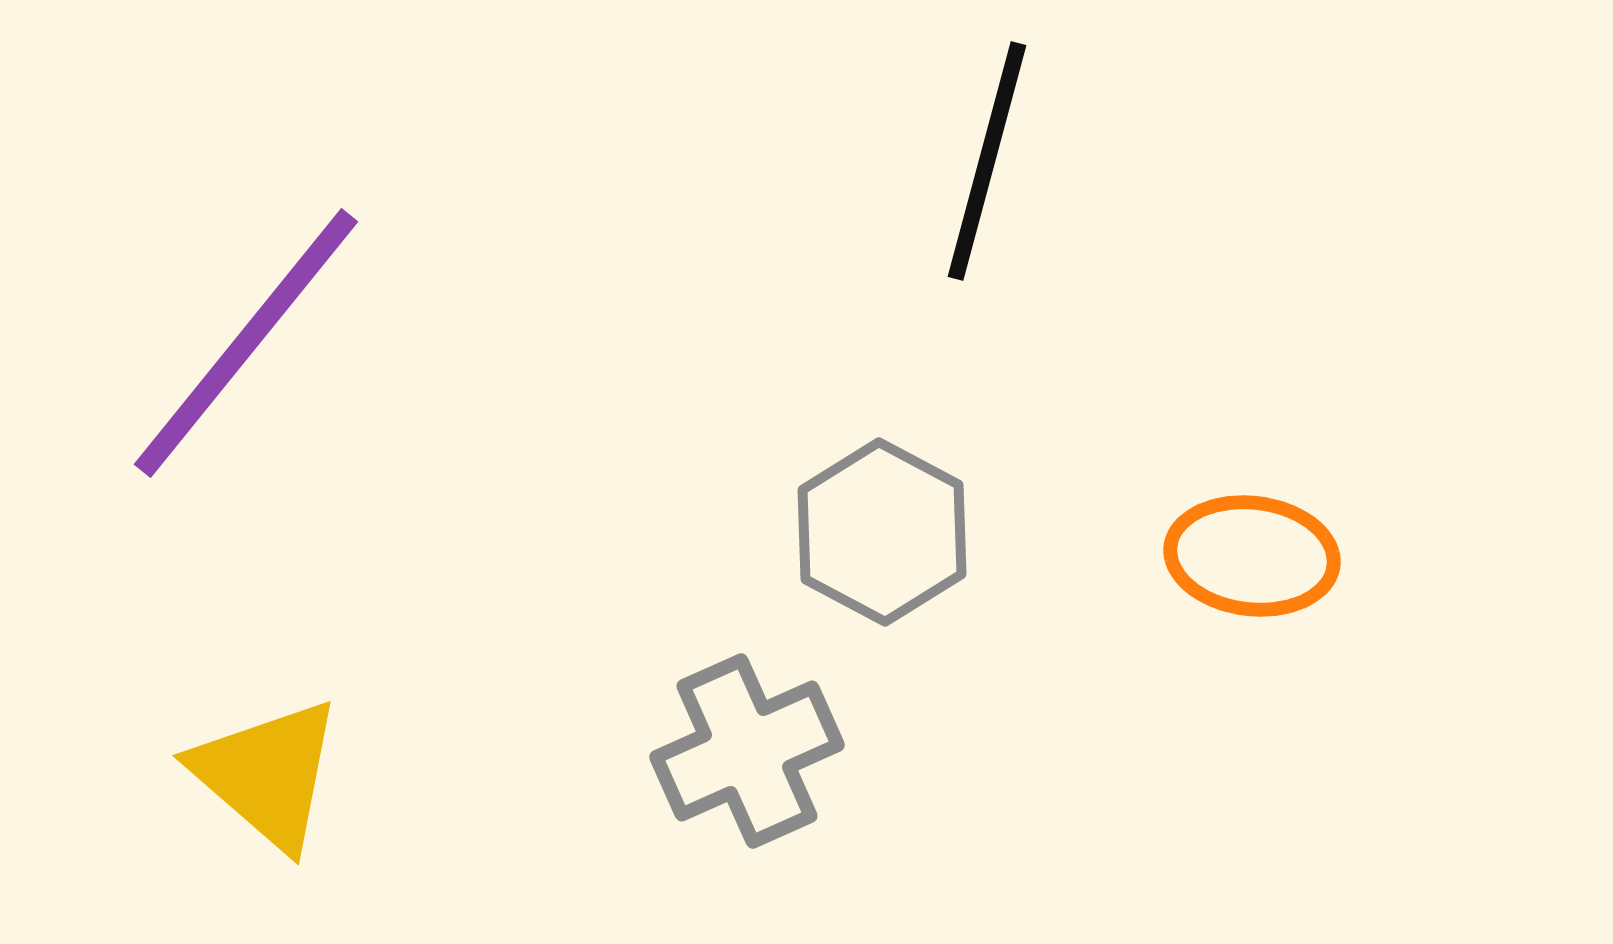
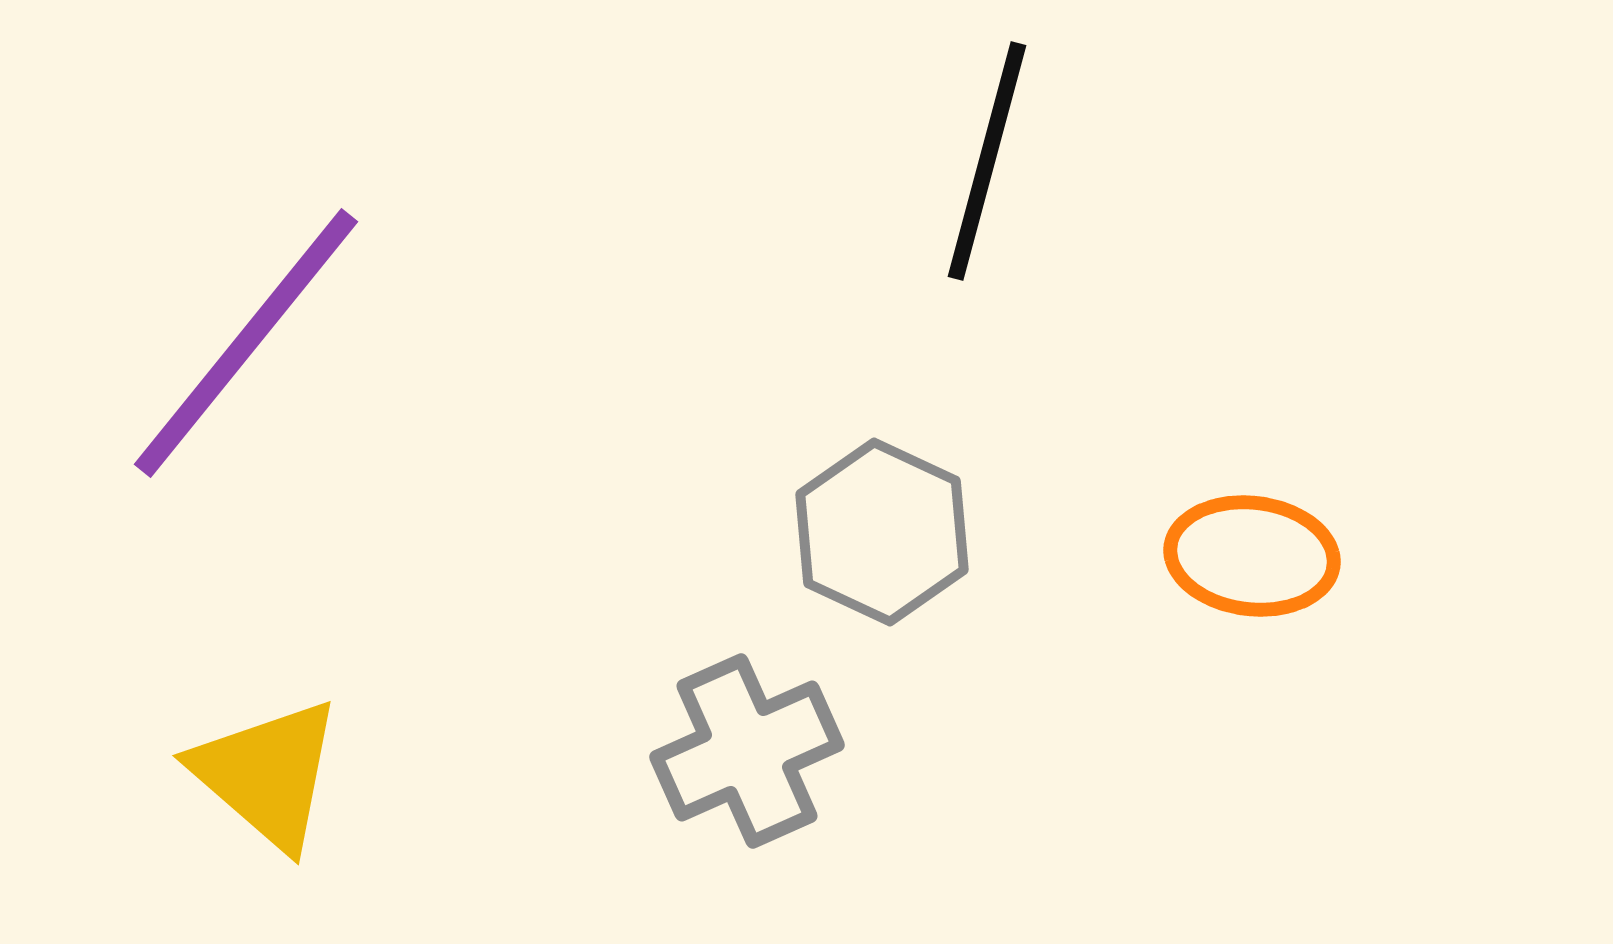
gray hexagon: rotated 3 degrees counterclockwise
